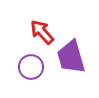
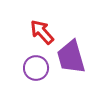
purple circle: moved 5 px right, 1 px down
